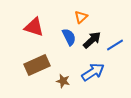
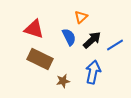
red triangle: moved 2 px down
brown rectangle: moved 3 px right, 6 px up; rotated 50 degrees clockwise
blue arrow: rotated 45 degrees counterclockwise
brown star: rotated 24 degrees counterclockwise
